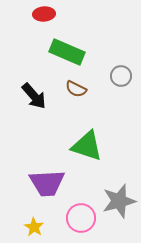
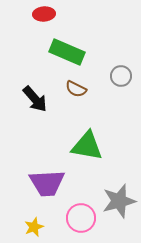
black arrow: moved 1 px right, 3 px down
green triangle: rotated 8 degrees counterclockwise
yellow star: rotated 18 degrees clockwise
